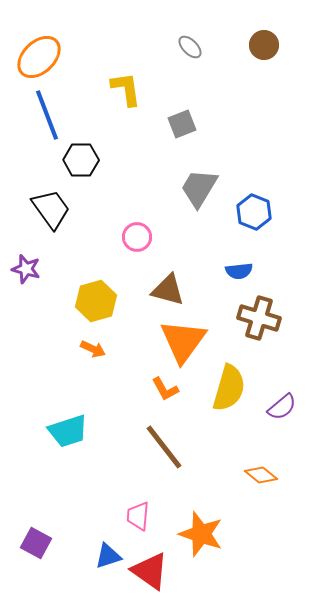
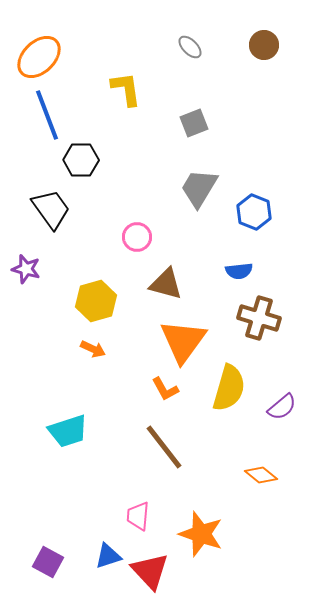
gray square: moved 12 px right, 1 px up
brown triangle: moved 2 px left, 6 px up
purple square: moved 12 px right, 19 px down
red triangle: rotated 12 degrees clockwise
